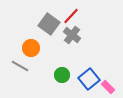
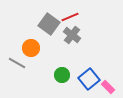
red line: moved 1 px left, 1 px down; rotated 24 degrees clockwise
gray line: moved 3 px left, 3 px up
